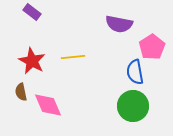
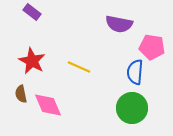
pink pentagon: rotated 30 degrees counterclockwise
yellow line: moved 6 px right, 10 px down; rotated 30 degrees clockwise
blue semicircle: rotated 15 degrees clockwise
brown semicircle: moved 2 px down
green circle: moved 1 px left, 2 px down
